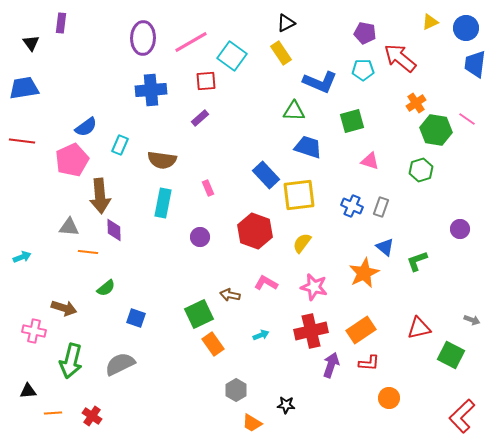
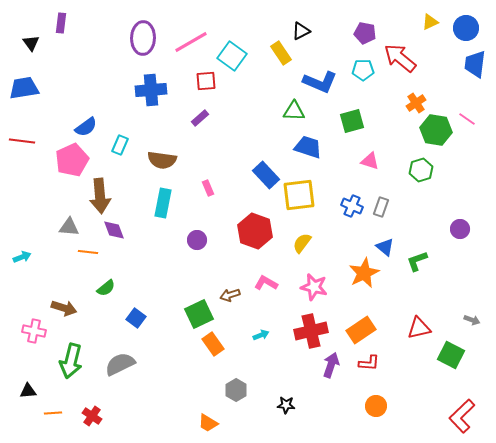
black triangle at (286, 23): moved 15 px right, 8 px down
purple diamond at (114, 230): rotated 20 degrees counterclockwise
purple circle at (200, 237): moved 3 px left, 3 px down
brown arrow at (230, 295): rotated 30 degrees counterclockwise
blue square at (136, 318): rotated 18 degrees clockwise
orange circle at (389, 398): moved 13 px left, 8 px down
orange trapezoid at (252, 423): moved 44 px left
